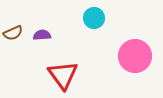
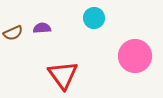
purple semicircle: moved 7 px up
